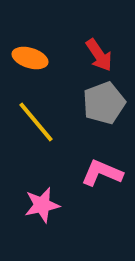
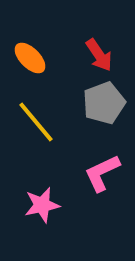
orange ellipse: rotated 28 degrees clockwise
pink L-shape: rotated 48 degrees counterclockwise
